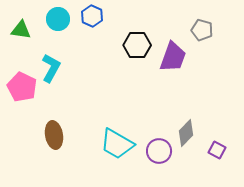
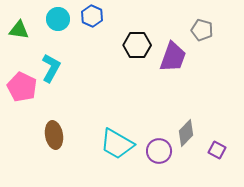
green triangle: moved 2 px left
